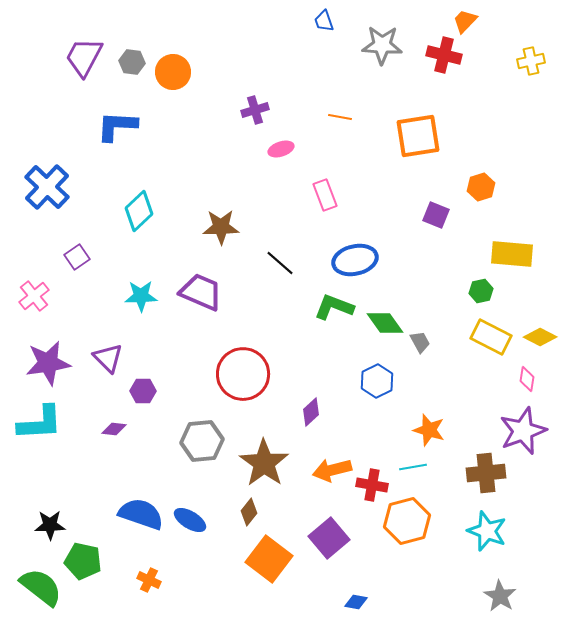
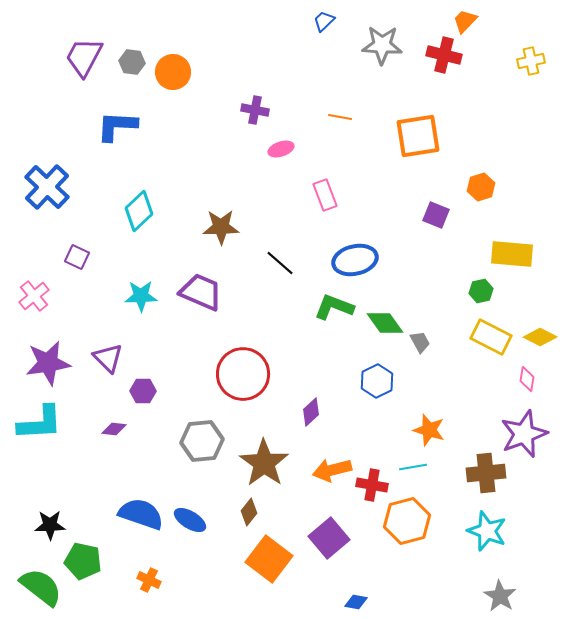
blue trapezoid at (324, 21): rotated 65 degrees clockwise
purple cross at (255, 110): rotated 28 degrees clockwise
purple square at (77, 257): rotated 30 degrees counterclockwise
purple star at (523, 431): moved 1 px right, 3 px down
